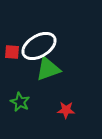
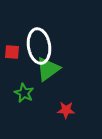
white ellipse: rotated 68 degrees counterclockwise
green triangle: rotated 16 degrees counterclockwise
green star: moved 4 px right, 9 px up
